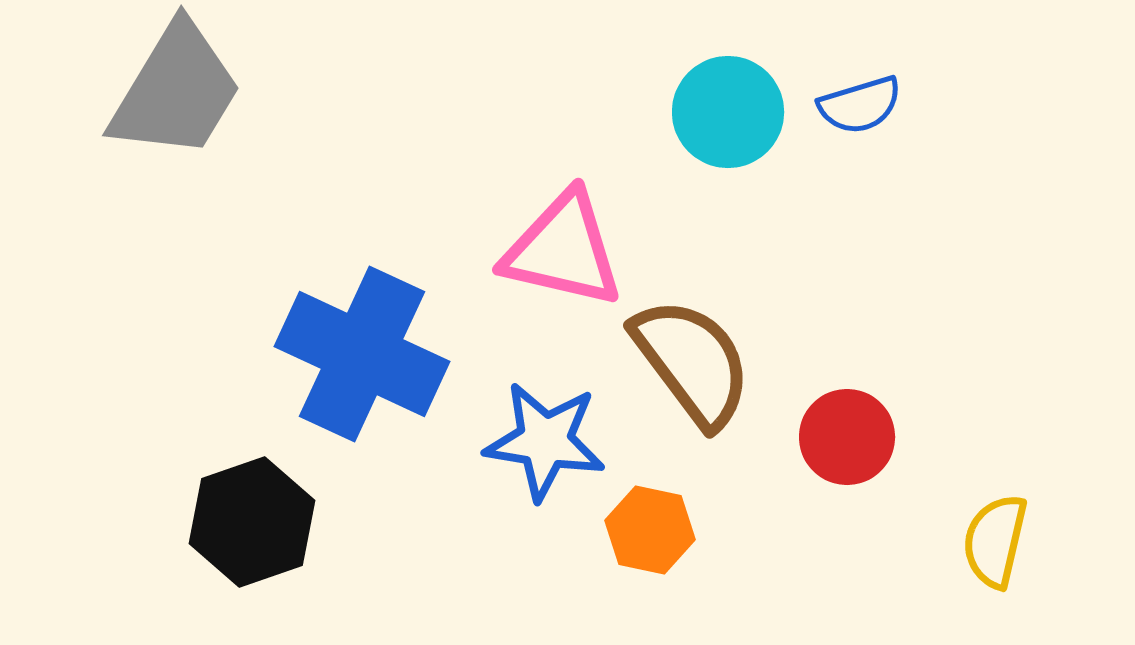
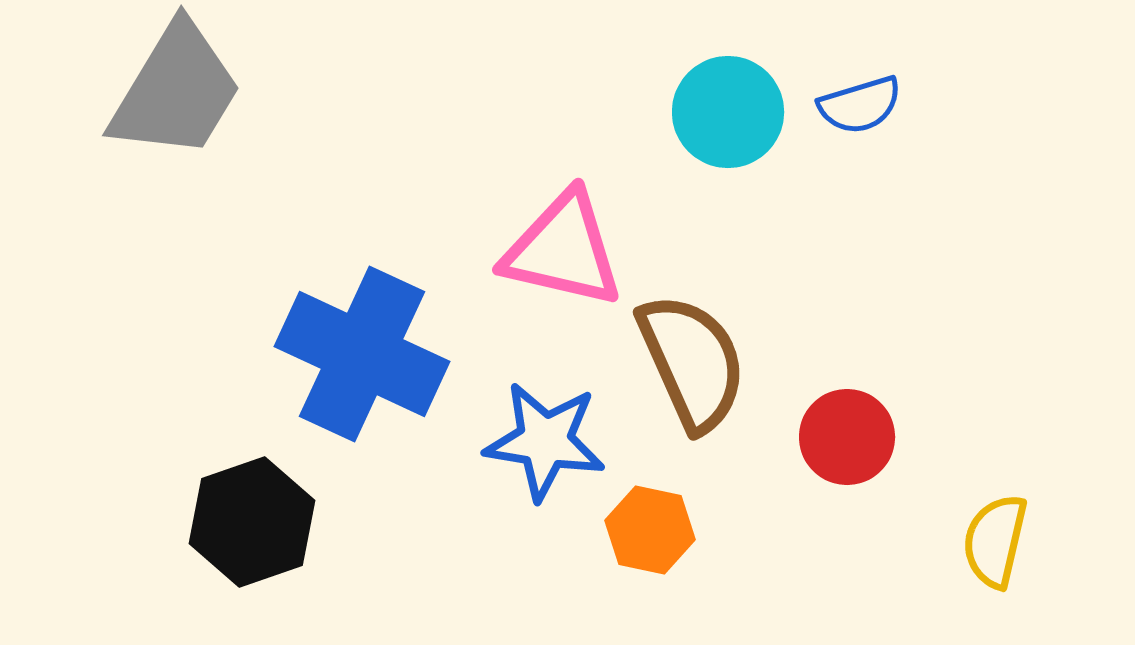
brown semicircle: rotated 13 degrees clockwise
